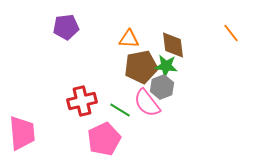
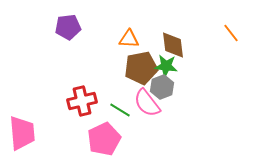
purple pentagon: moved 2 px right
brown pentagon: moved 1 px down
